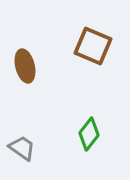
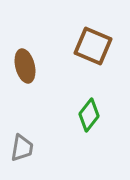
green diamond: moved 19 px up
gray trapezoid: rotated 64 degrees clockwise
